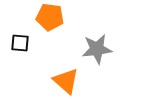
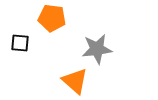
orange pentagon: moved 2 px right, 1 px down
orange triangle: moved 9 px right
